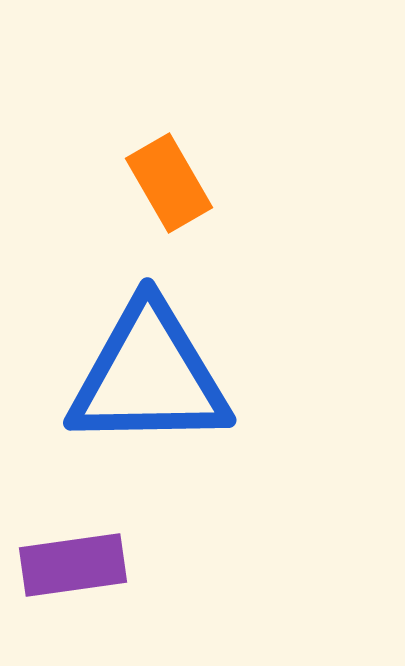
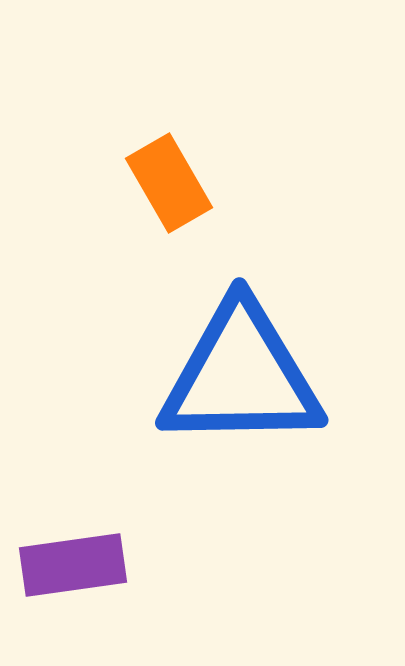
blue triangle: moved 92 px right
